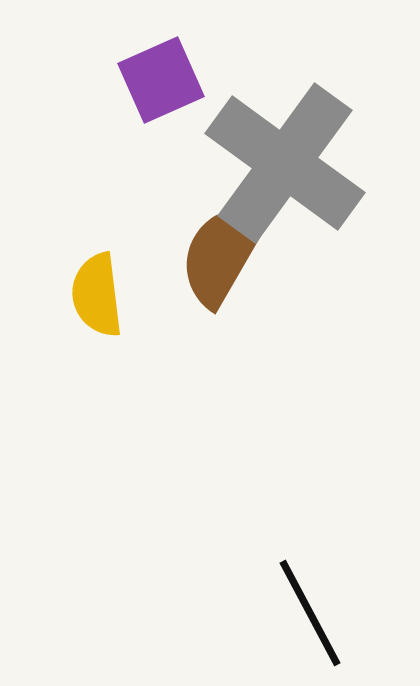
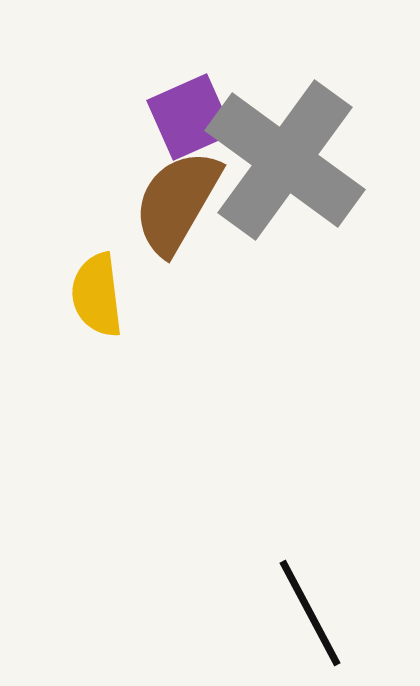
purple square: moved 29 px right, 37 px down
gray cross: moved 3 px up
brown semicircle: moved 46 px left, 51 px up
